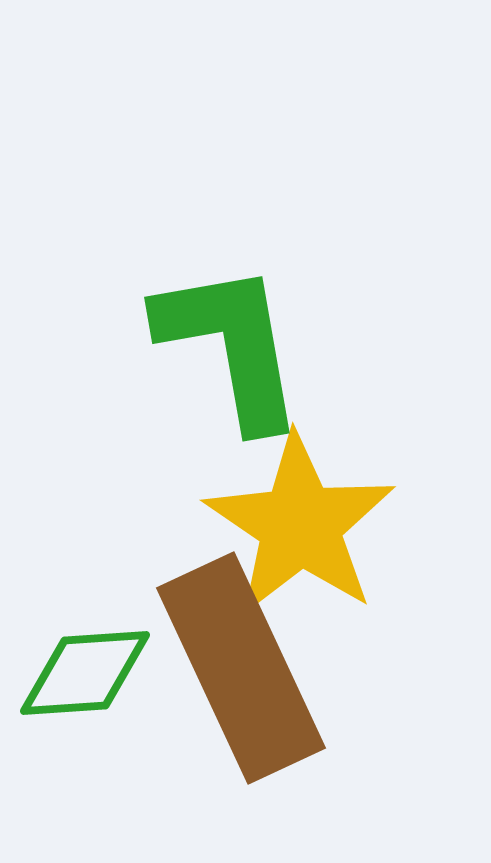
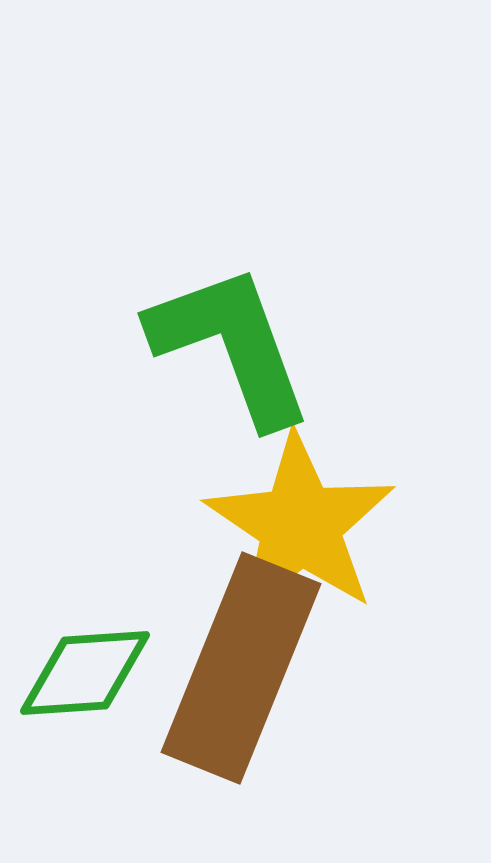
green L-shape: rotated 10 degrees counterclockwise
brown rectangle: rotated 47 degrees clockwise
